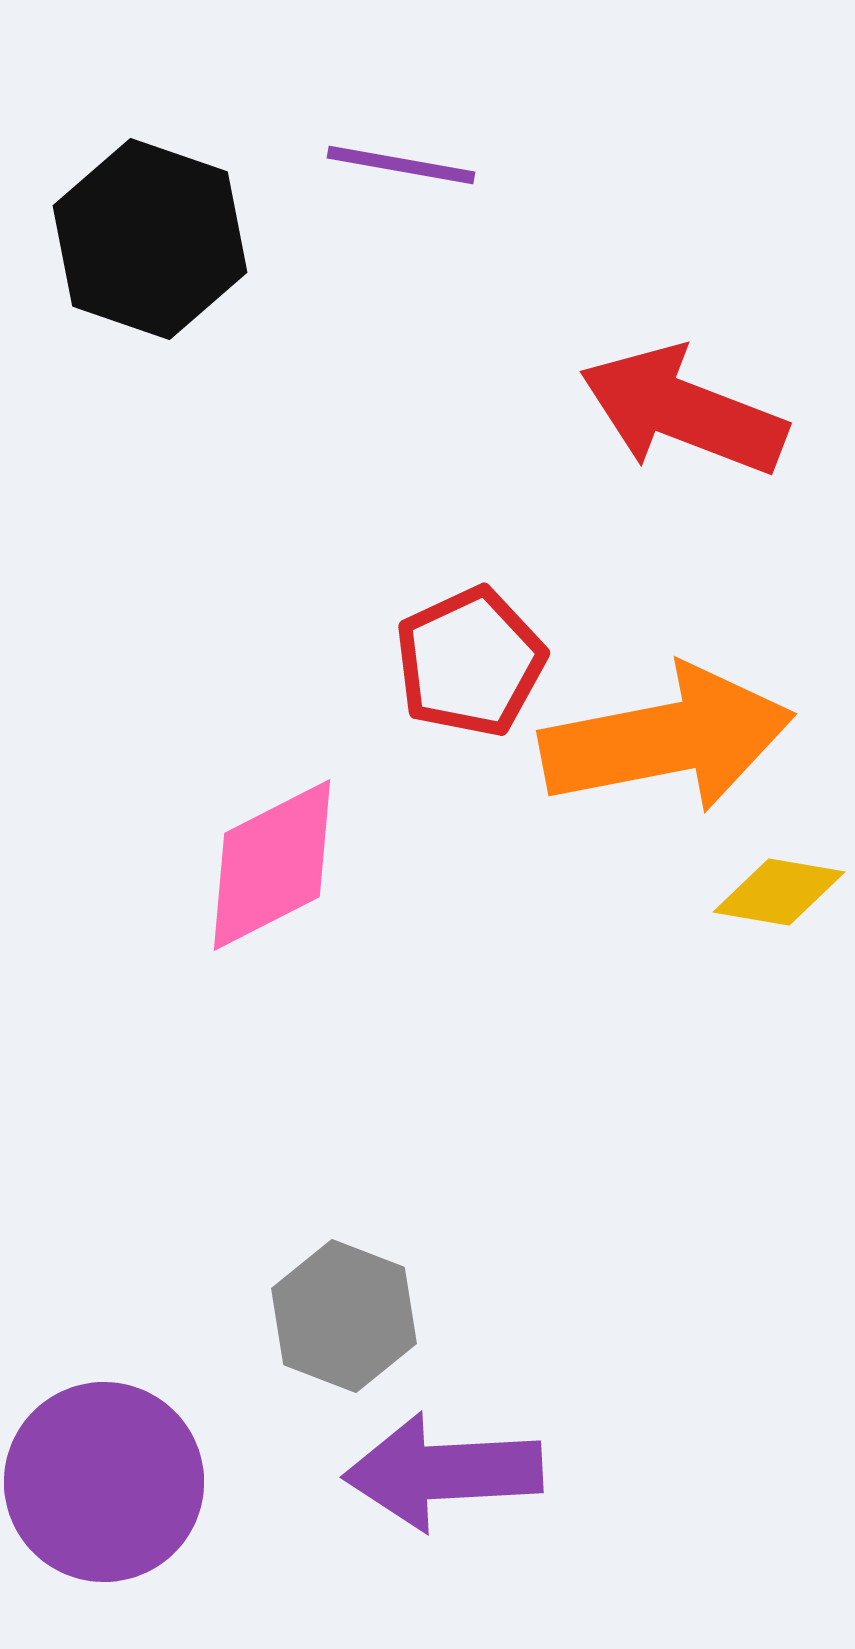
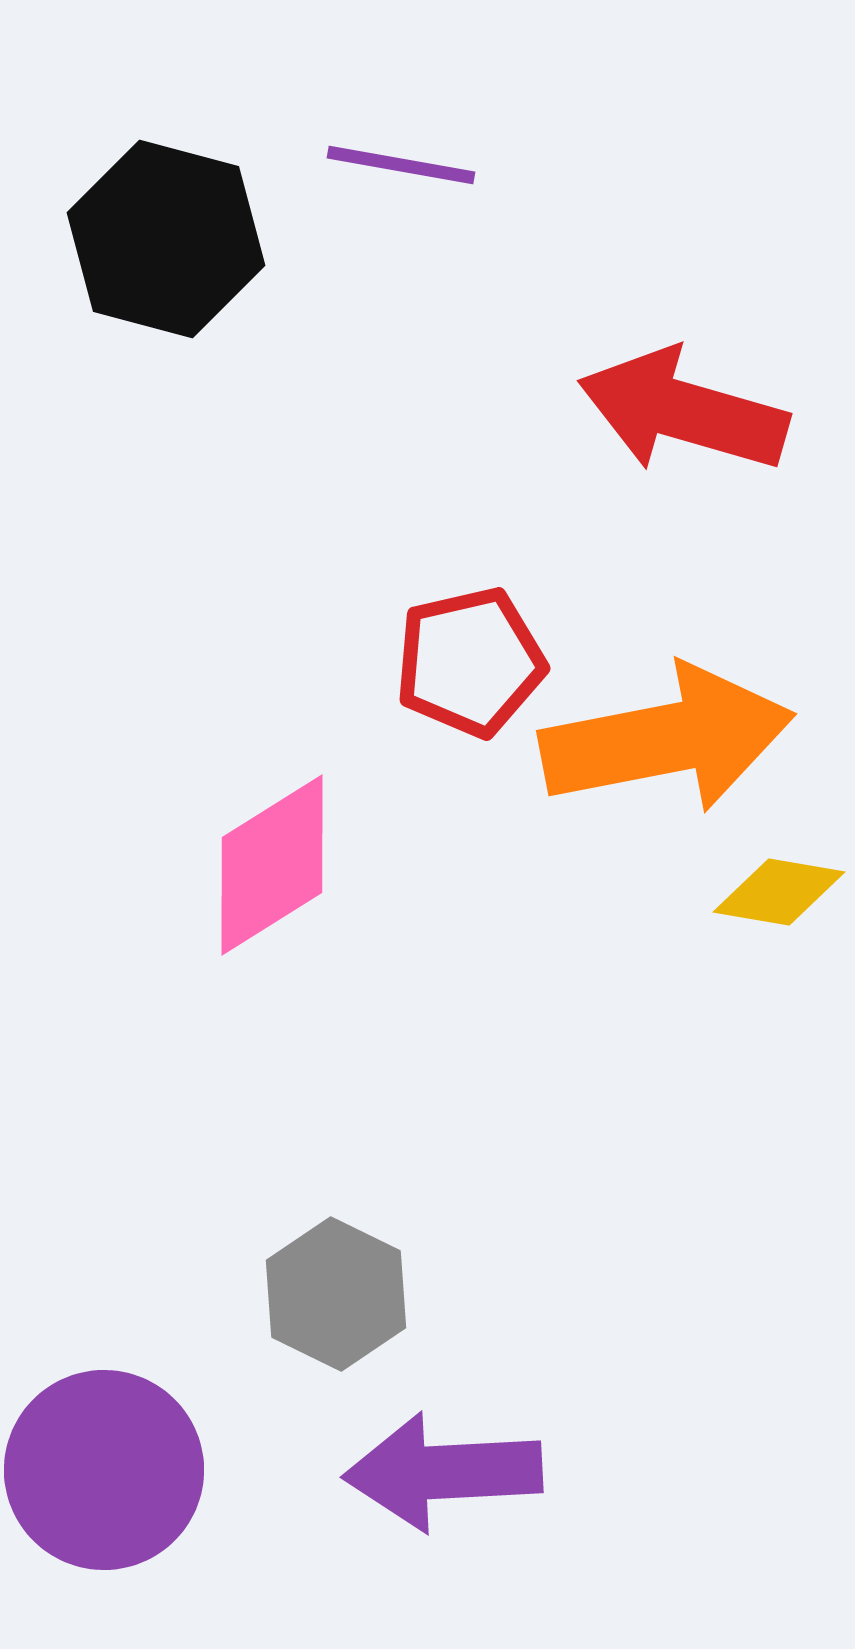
black hexagon: moved 16 px right; rotated 4 degrees counterclockwise
red arrow: rotated 5 degrees counterclockwise
red pentagon: rotated 12 degrees clockwise
pink diamond: rotated 5 degrees counterclockwise
gray hexagon: moved 8 px left, 22 px up; rotated 5 degrees clockwise
purple circle: moved 12 px up
